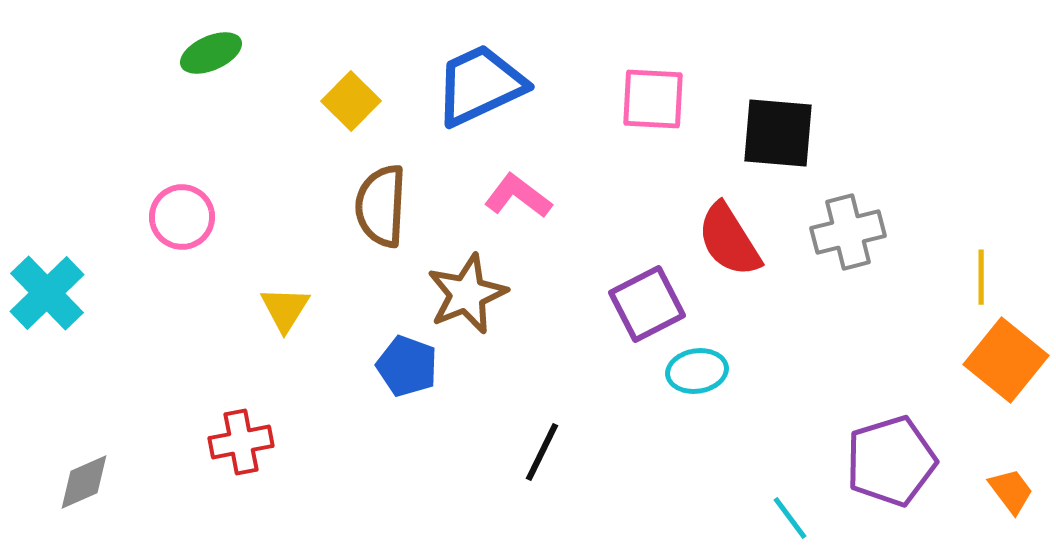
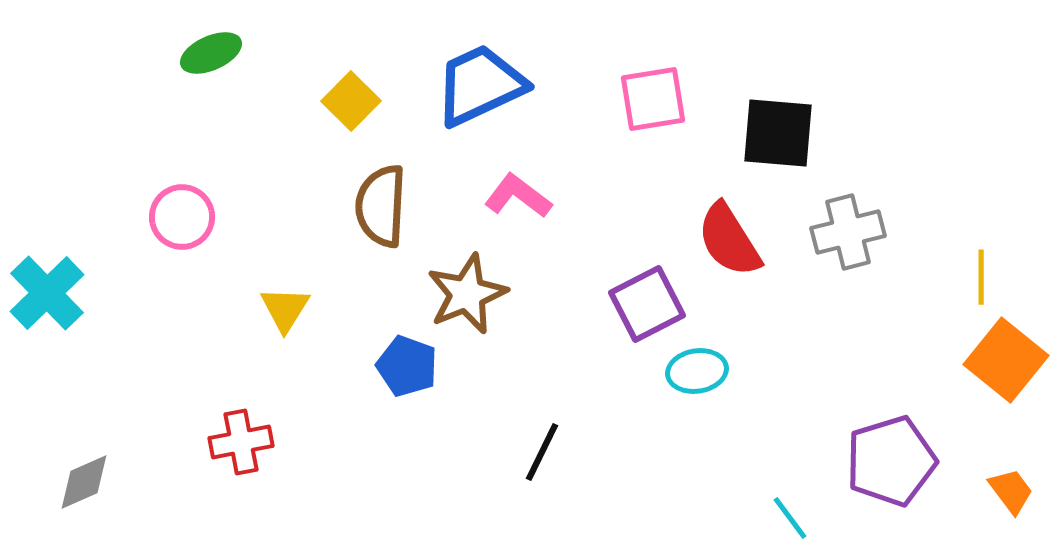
pink square: rotated 12 degrees counterclockwise
